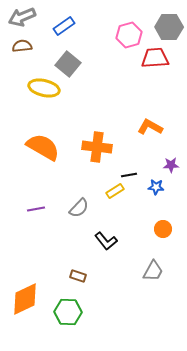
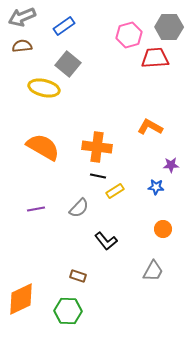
black line: moved 31 px left, 1 px down; rotated 21 degrees clockwise
orange diamond: moved 4 px left
green hexagon: moved 1 px up
